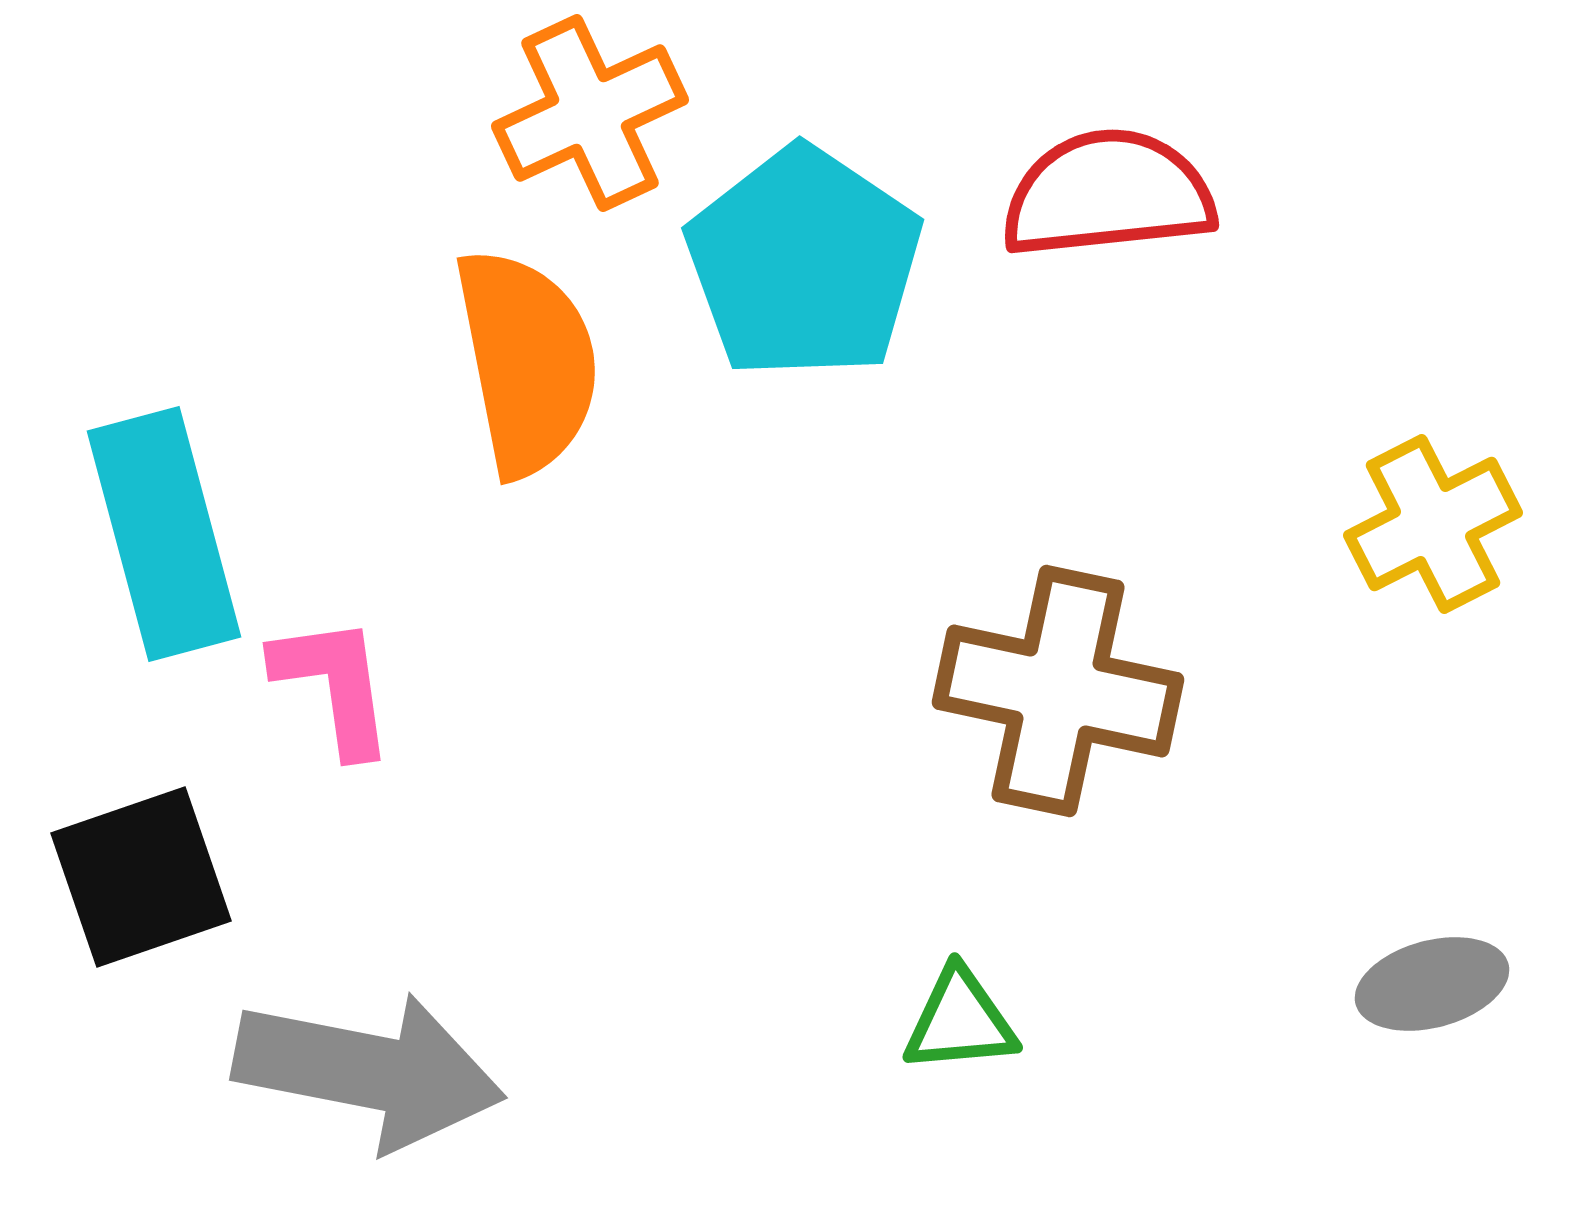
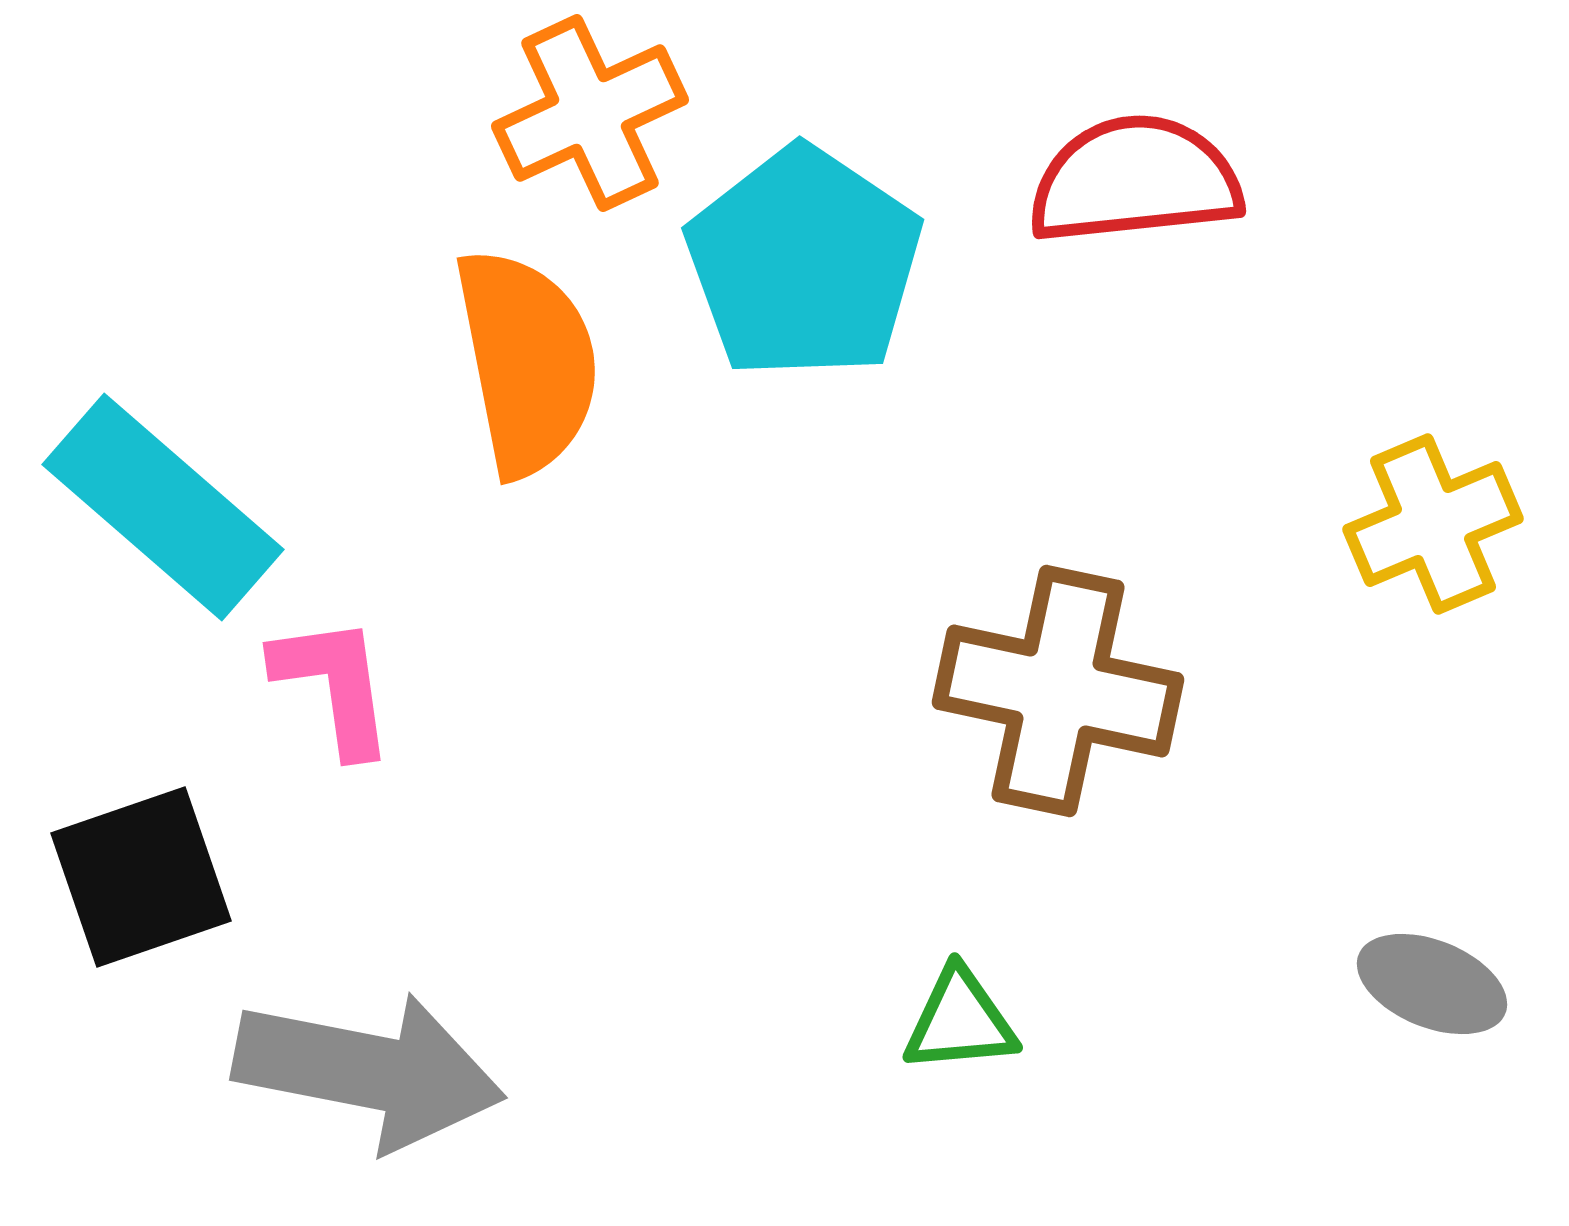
red semicircle: moved 27 px right, 14 px up
yellow cross: rotated 4 degrees clockwise
cyan rectangle: moved 1 px left, 27 px up; rotated 34 degrees counterclockwise
gray ellipse: rotated 37 degrees clockwise
